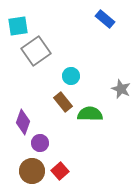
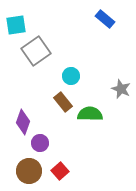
cyan square: moved 2 px left, 1 px up
brown circle: moved 3 px left
